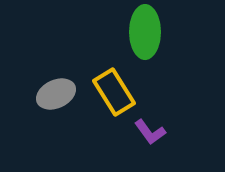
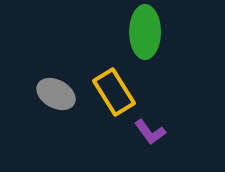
gray ellipse: rotated 54 degrees clockwise
